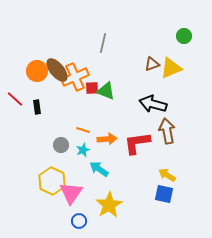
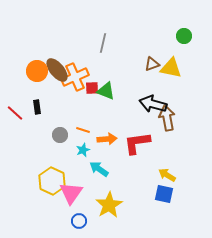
yellow triangle: rotated 35 degrees clockwise
red line: moved 14 px down
brown arrow: moved 13 px up
gray circle: moved 1 px left, 10 px up
